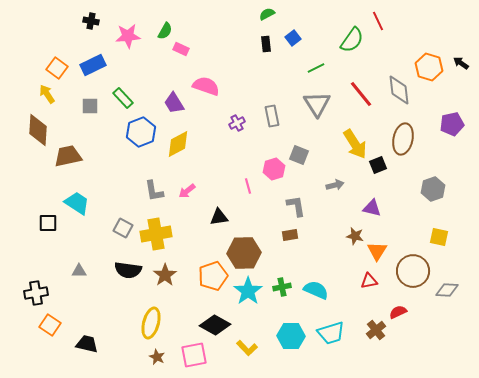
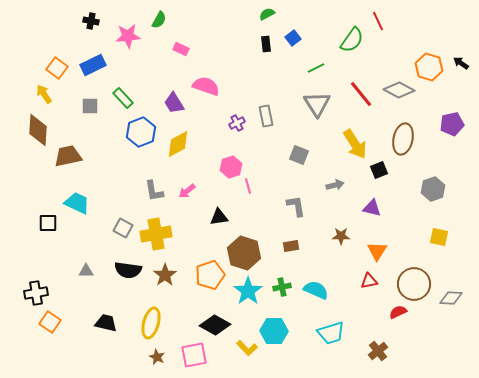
green semicircle at (165, 31): moved 6 px left, 11 px up
gray diamond at (399, 90): rotated 56 degrees counterclockwise
yellow arrow at (47, 94): moved 3 px left
gray rectangle at (272, 116): moved 6 px left
black square at (378, 165): moved 1 px right, 5 px down
pink hexagon at (274, 169): moved 43 px left, 2 px up
cyan trapezoid at (77, 203): rotated 8 degrees counterclockwise
brown rectangle at (290, 235): moved 1 px right, 11 px down
brown star at (355, 236): moved 14 px left; rotated 12 degrees counterclockwise
brown hexagon at (244, 253): rotated 20 degrees clockwise
gray triangle at (79, 271): moved 7 px right
brown circle at (413, 271): moved 1 px right, 13 px down
orange pentagon at (213, 276): moved 3 px left, 1 px up
gray diamond at (447, 290): moved 4 px right, 8 px down
orange square at (50, 325): moved 3 px up
brown cross at (376, 330): moved 2 px right, 21 px down
cyan hexagon at (291, 336): moved 17 px left, 5 px up
black trapezoid at (87, 344): moved 19 px right, 21 px up
